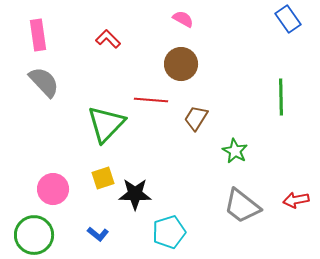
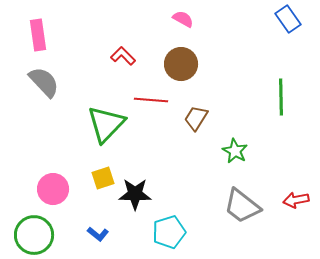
red L-shape: moved 15 px right, 17 px down
